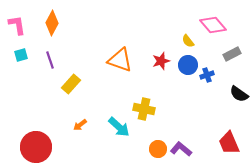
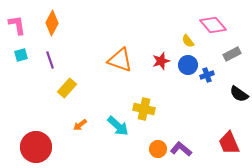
yellow rectangle: moved 4 px left, 4 px down
cyan arrow: moved 1 px left, 1 px up
